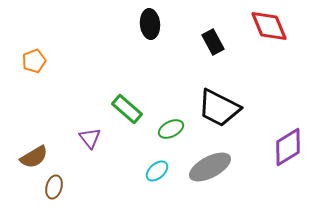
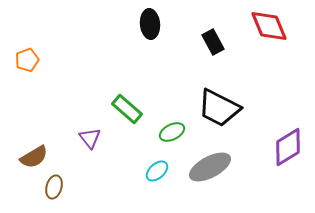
orange pentagon: moved 7 px left, 1 px up
green ellipse: moved 1 px right, 3 px down
